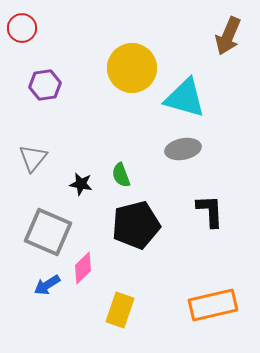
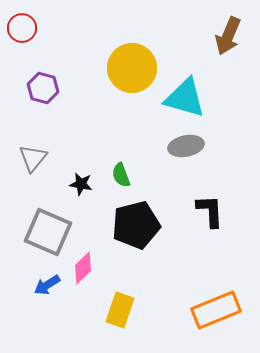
purple hexagon: moved 2 px left, 3 px down; rotated 24 degrees clockwise
gray ellipse: moved 3 px right, 3 px up
orange rectangle: moved 3 px right, 5 px down; rotated 9 degrees counterclockwise
